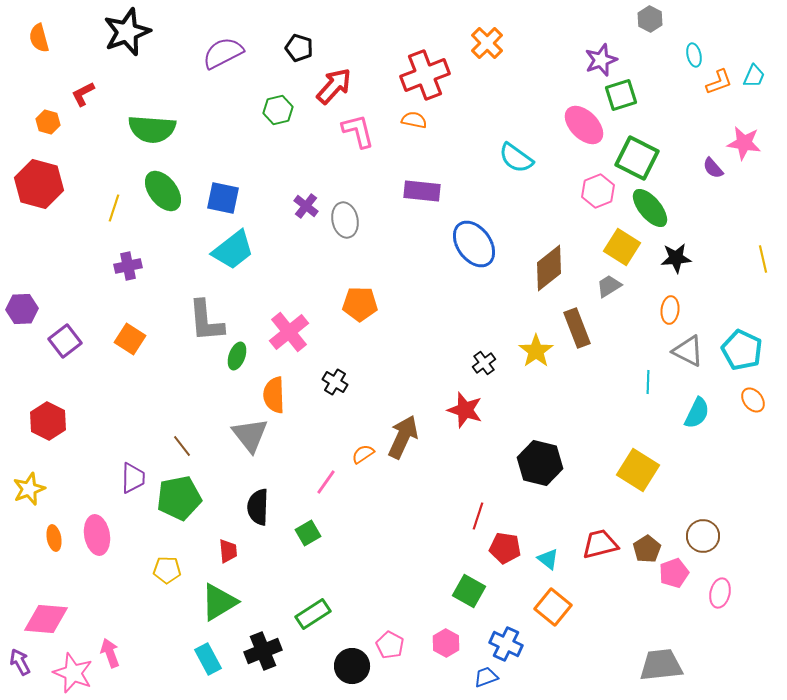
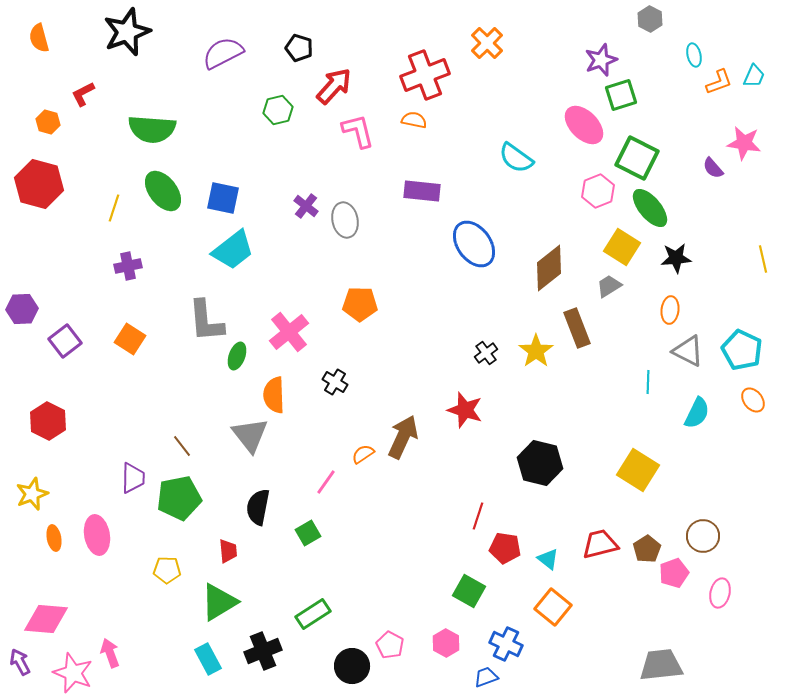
black cross at (484, 363): moved 2 px right, 10 px up
yellow star at (29, 489): moved 3 px right, 5 px down
black semicircle at (258, 507): rotated 9 degrees clockwise
